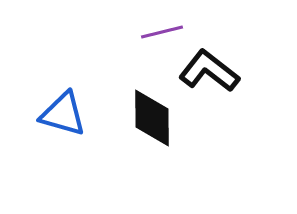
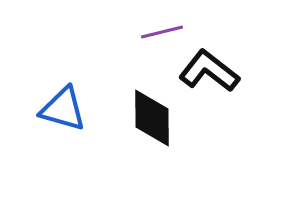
blue triangle: moved 5 px up
